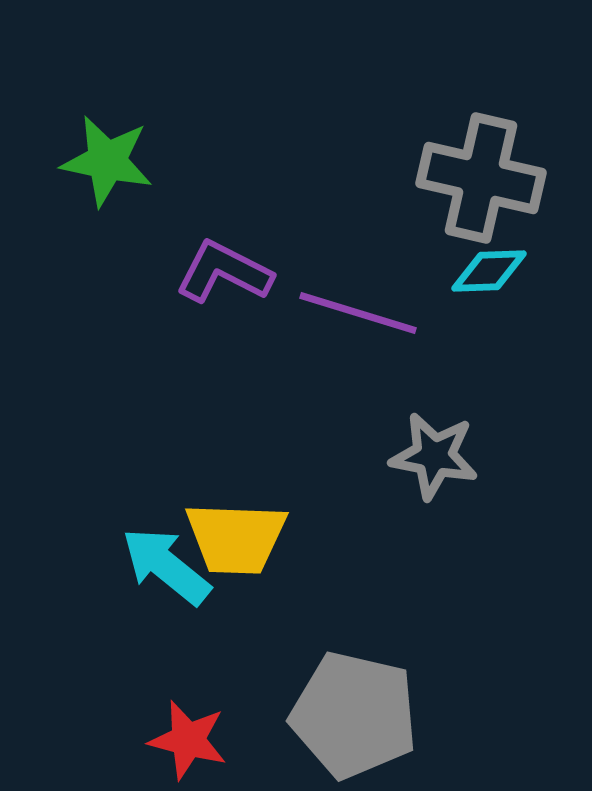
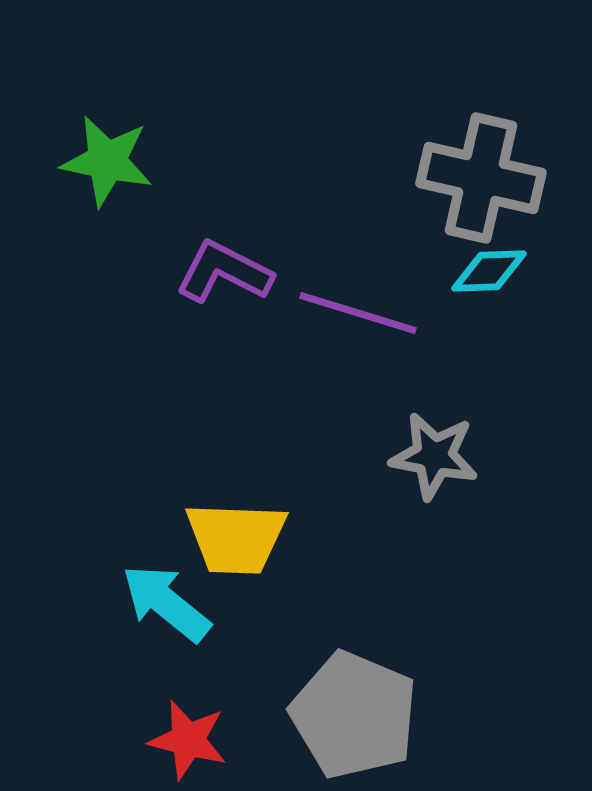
cyan arrow: moved 37 px down
gray pentagon: rotated 10 degrees clockwise
